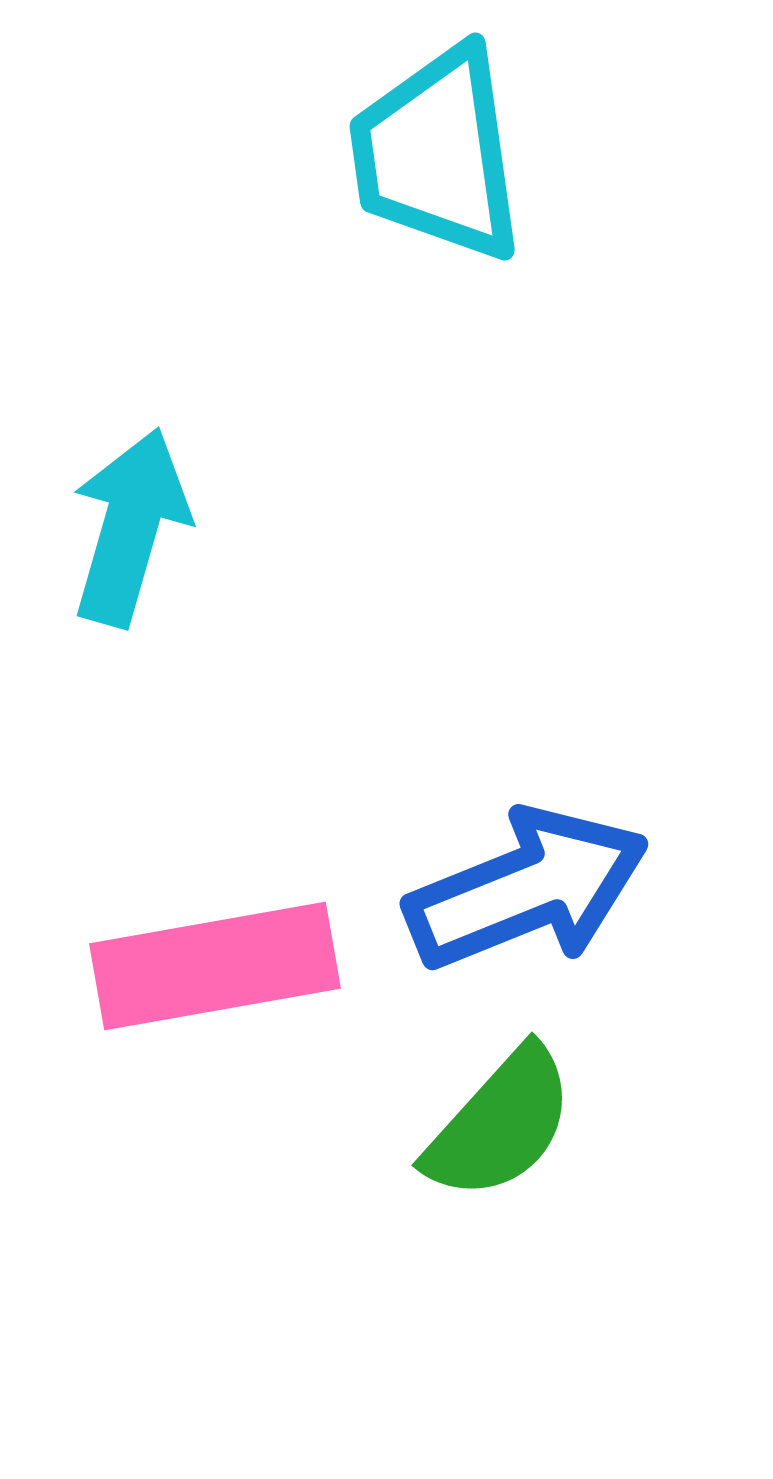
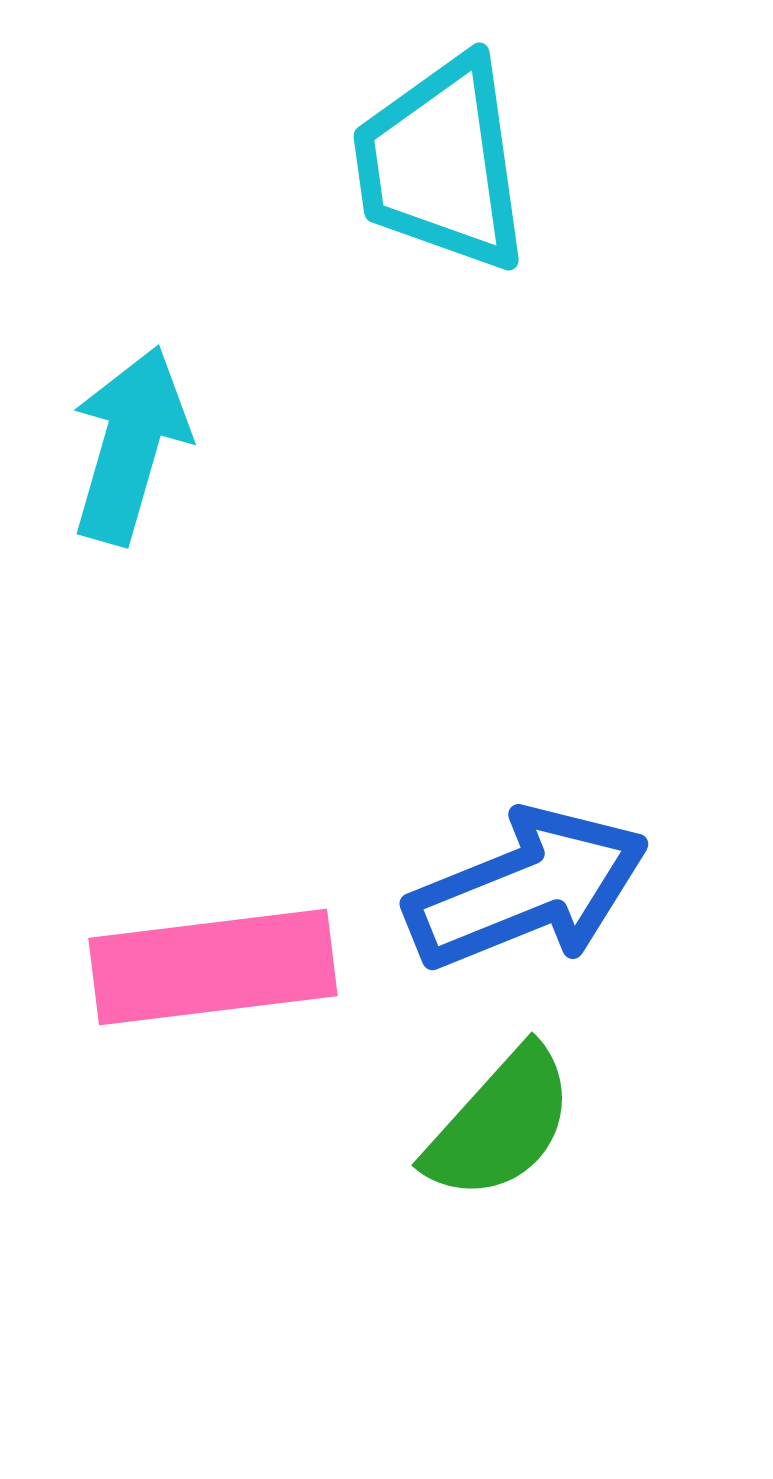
cyan trapezoid: moved 4 px right, 10 px down
cyan arrow: moved 82 px up
pink rectangle: moved 2 px left, 1 px down; rotated 3 degrees clockwise
